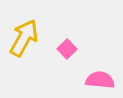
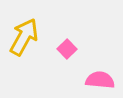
yellow arrow: moved 1 px up
